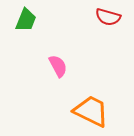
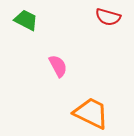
green trapezoid: rotated 85 degrees counterclockwise
orange trapezoid: moved 2 px down
